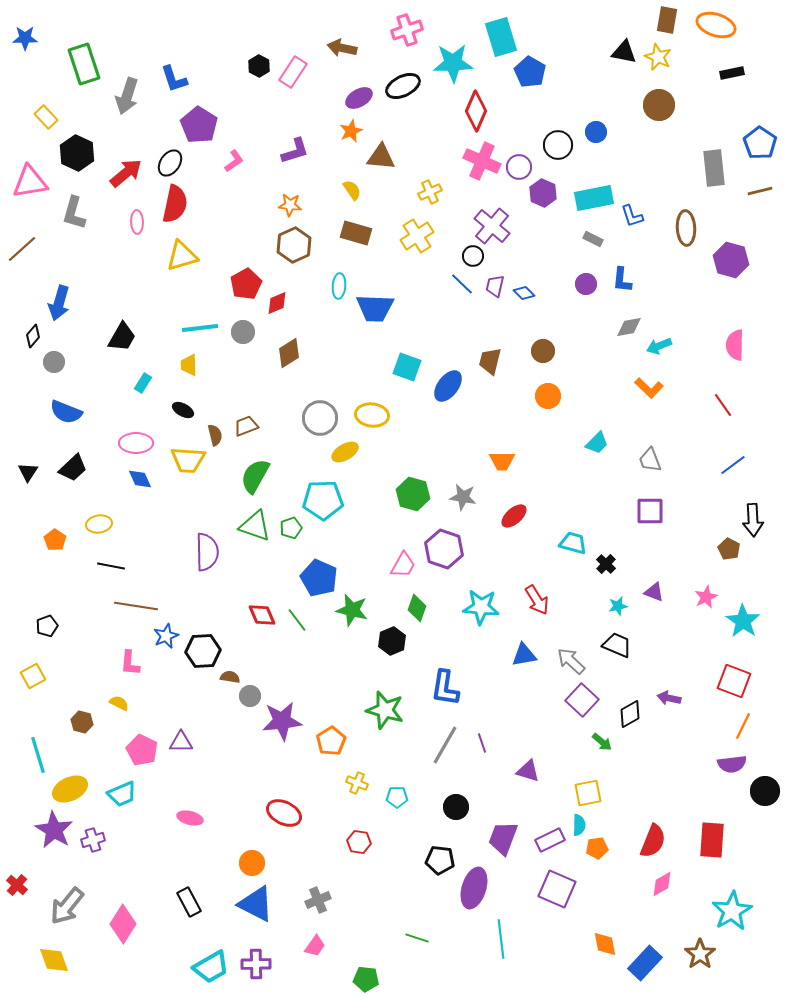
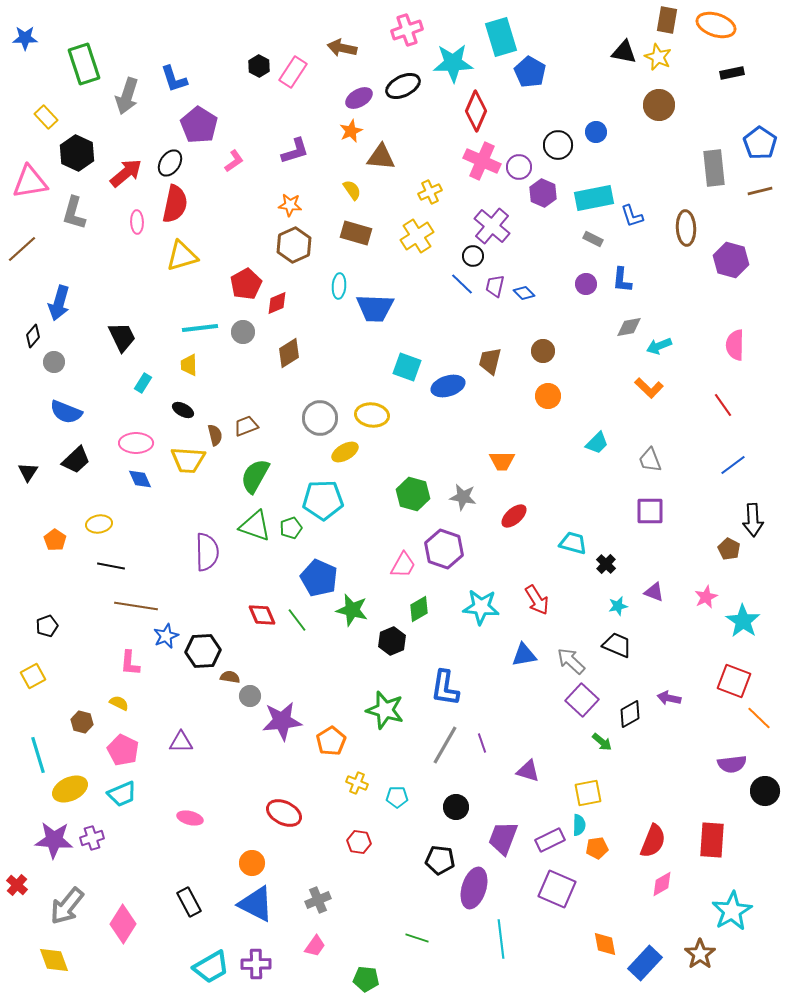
black trapezoid at (122, 337): rotated 56 degrees counterclockwise
blue ellipse at (448, 386): rotated 36 degrees clockwise
black trapezoid at (73, 468): moved 3 px right, 8 px up
green diamond at (417, 608): moved 2 px right, 1 px down; rotated 40 degrees clockwise
orange line at (743, 726): moved 16 px right, 8 px up; rotated 72 degrees counterclockwise
pink pentagon at (142, 750): moved 19 px left
purple star at (54, 830): moved 10 px down; rotated 27 degrees counterclockwise
purple cross at (93, 840): moved 1 px left, 2 px up
